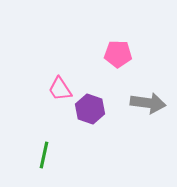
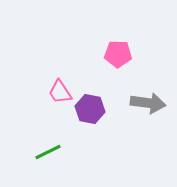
pink trapezoid: moved 3 px down
purple hexagon: rotated 8 degrees counterclockwise
green line: moved 4 px right, 3 px up; rotated 52 degrees clockwise
